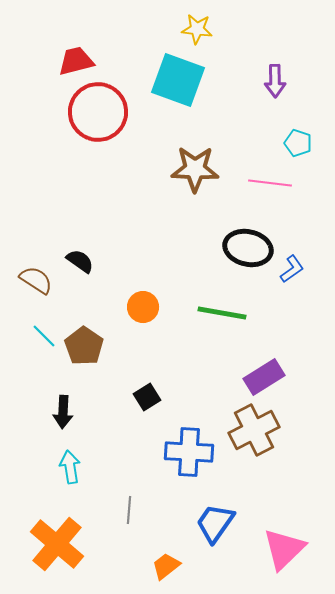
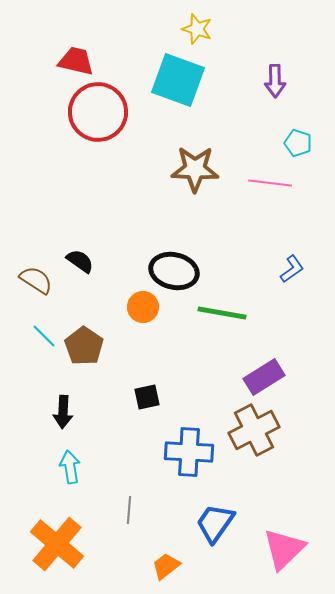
yellow star: rotated 12 degrees clockwise
red trapezoid: rotated 27 degrees clockwise
black ellipse: moved 74 px left, 23 px down
black square: rotated 20 degrees clockwise
